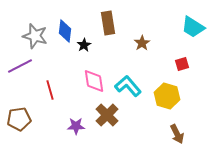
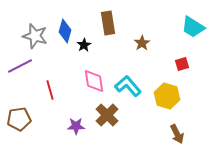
blue diamond: rotated 10 degrees clockwise
